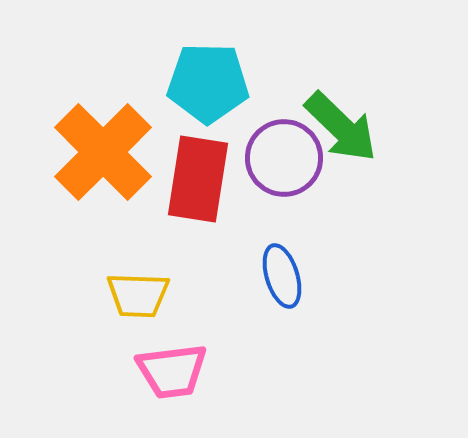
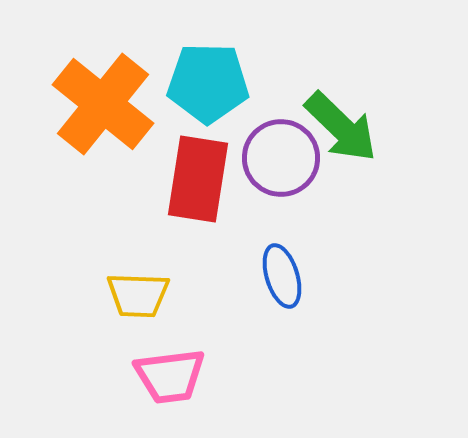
orange cross: moved 48 px up; rotated 6 degrees counterclockwise
purple circle: moved 3 px left
pink trapezoid: moved 2 px left, 5 px down
